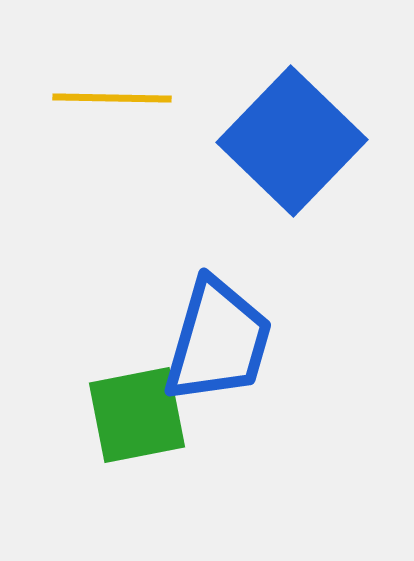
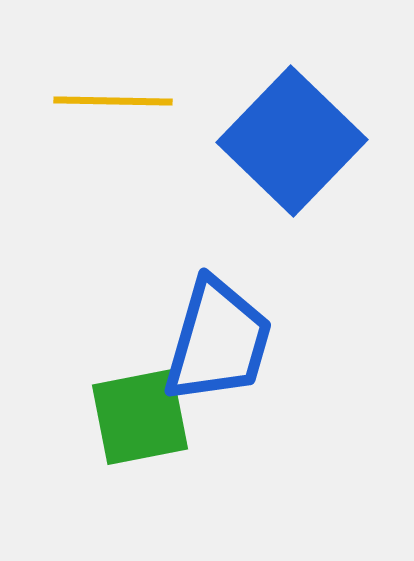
yellow line: moved 1 px right, 3 px down
green square: moved 3 px right, 2 px down
